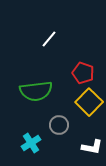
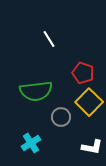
white line: rotated 72 degrees counterclockwise
gray circle: moved 2 px right, 8 px up
